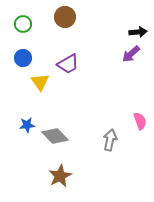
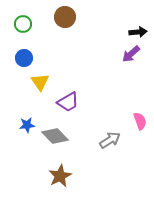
blue circle: moved 1 px right
purple trapezoid: moved 38 px down
gray arrow: rotated 45 degrees clockwise
